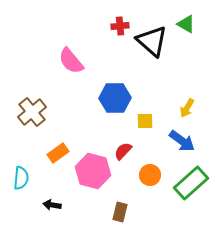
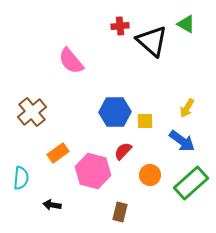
blue hexagon: moved 14 px down
